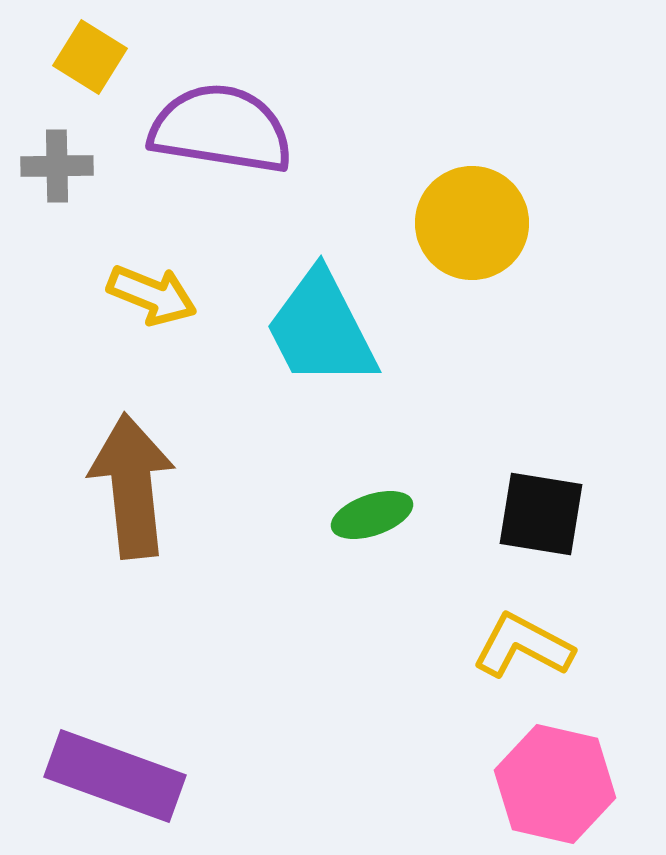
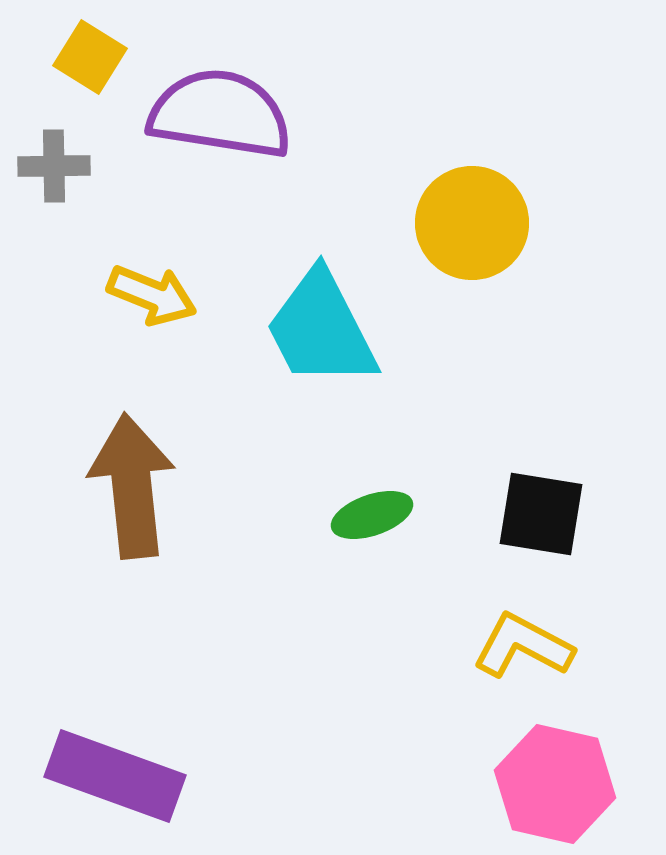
purple semicircle: moved 1 px left, 15 px up
gray cross: moved 3 px left
